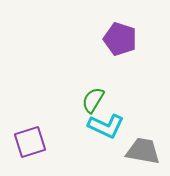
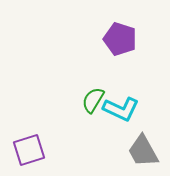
cyan L-shape: moved 15 px right, 17 px up
purple square: moved 1 px left, 8 px down
gray trapezoid: rotated 129 degrees counterclockwise
